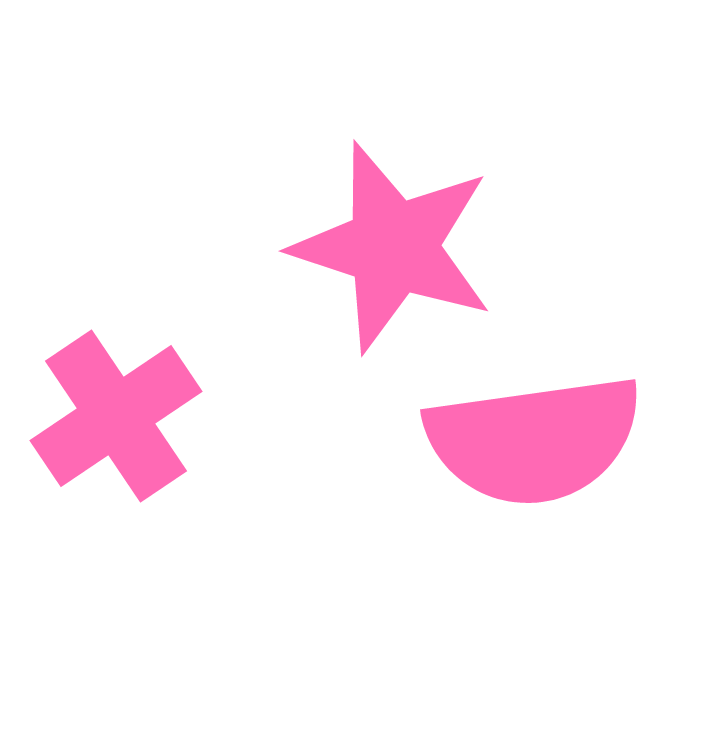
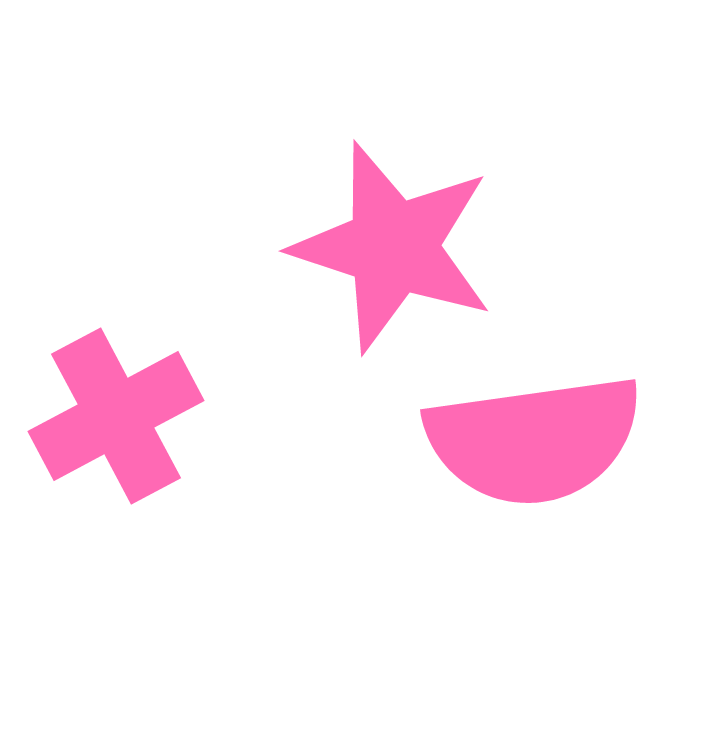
pink cross: rotated 6 degrees clockwise
